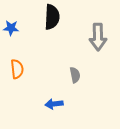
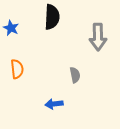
blue star: rotated 21 degrees clockwise
